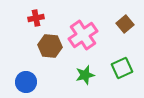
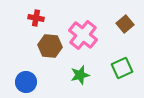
red cross: rotated 21 degrees clockwise
pink cross: rotated 16 degrees counterclockwise
green star: moved 5 px left
